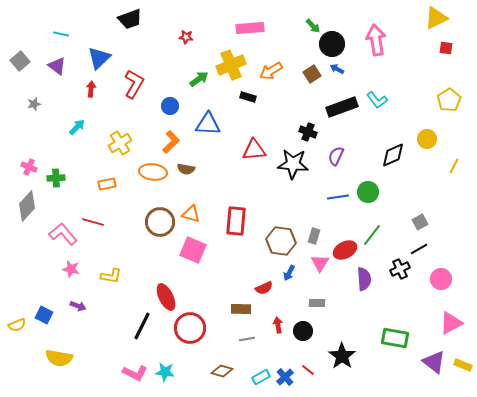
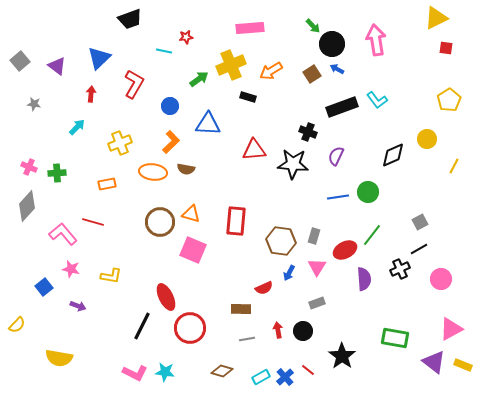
cyan line at (61, 34): moved 103 px right, 17 px down
red star at (186, 37): rotated 16 degrees counterclockwise
red arrow at (91, 89): moved 5 px down
gray star at (34, 104): rotated 24 degrees clockwise
yellow cross at (120, 143): rotated 10 degrees clockwise
green cross at (56, 178): moved 1 px right, 5 px up
pink triangle at (320, 263): moved 3 px left, 4 px down
gray rectangle at (317, 303): rotated 21 degrees counterclockwise
blue square at (44, 315): moved 28 px up; rotated 24 degrees clockwise
pink triangle at (451, 323): moved 6 px down
yellow semicircle at (17, 325): rotated 24 degrees counterclockwise
red arrow at (278, 325): moved 5 px down
